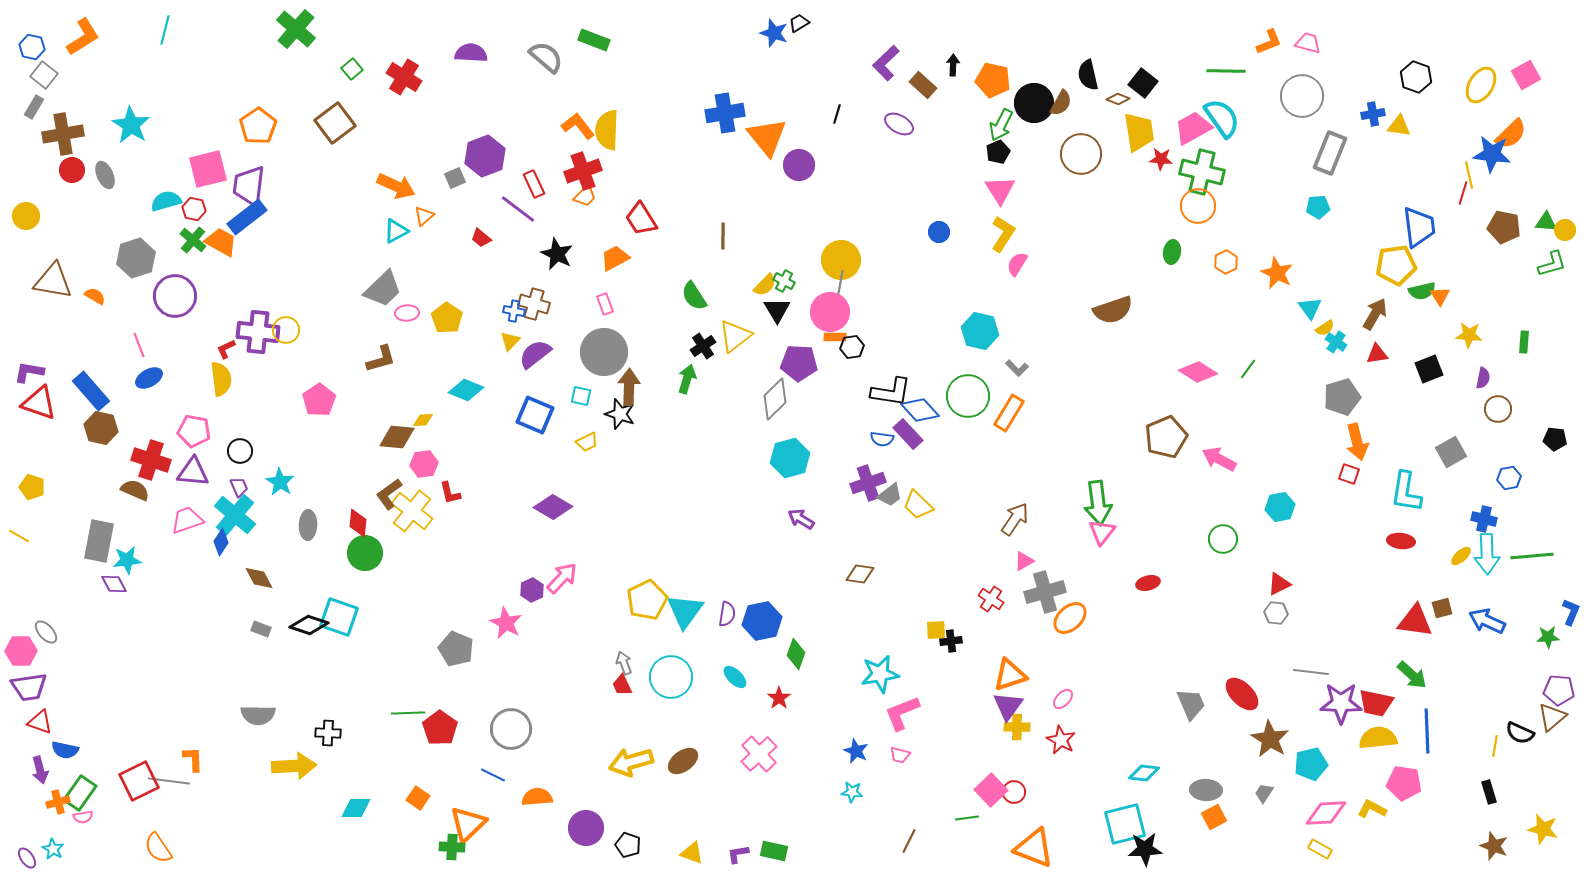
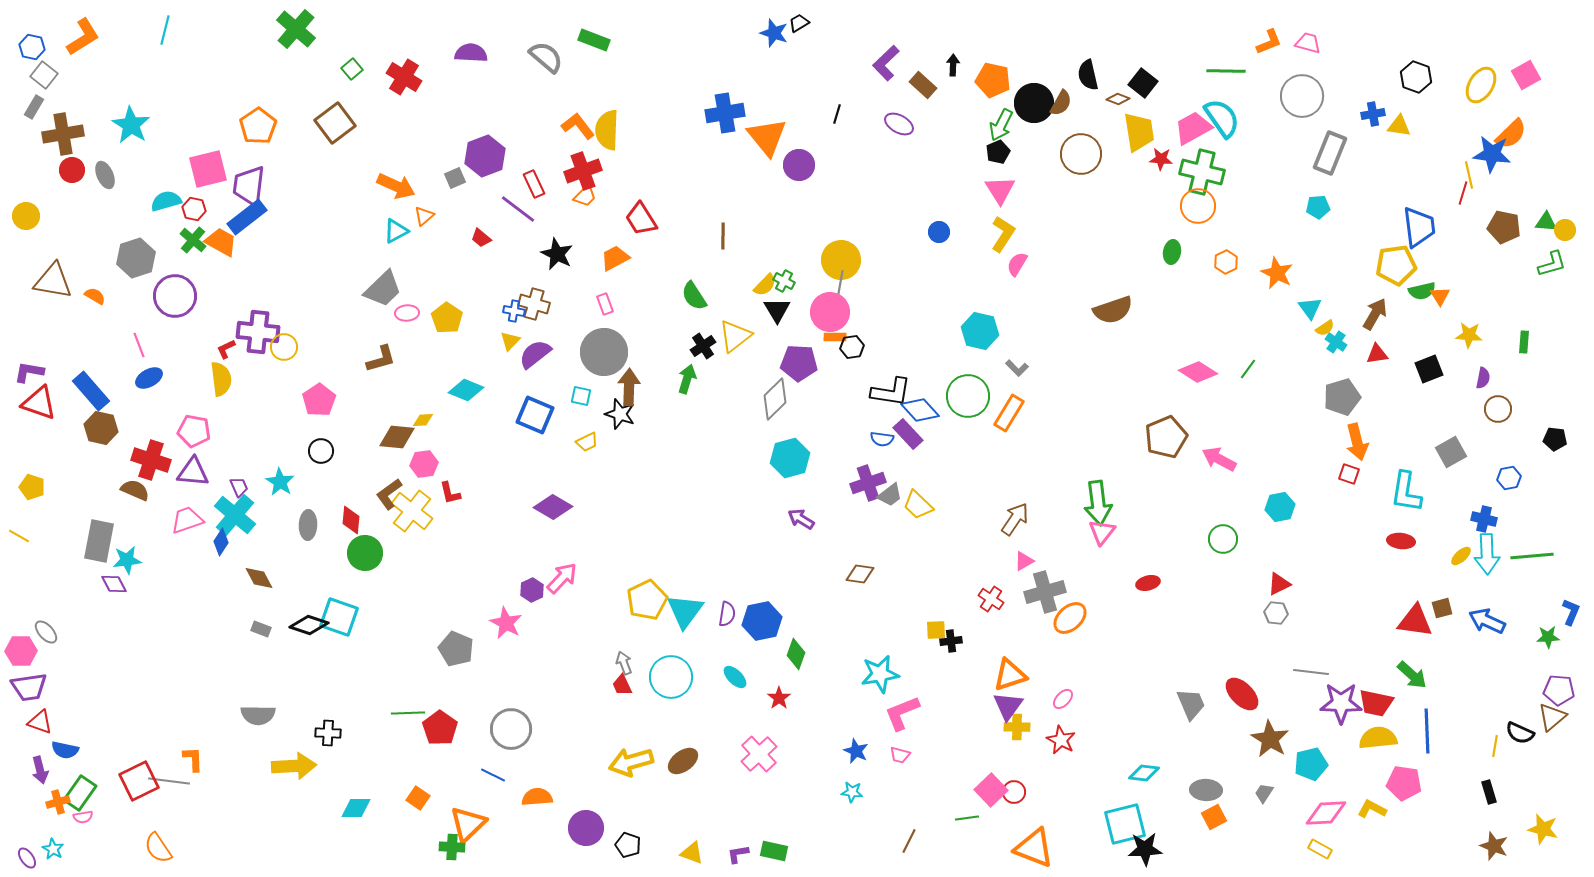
yellow circle at (286, 330): moved 2 px left, 17 px down
black circle at (240, 451): moved 81 px right
red diamond at (358, 523): moved 7 px left, 3 px up
